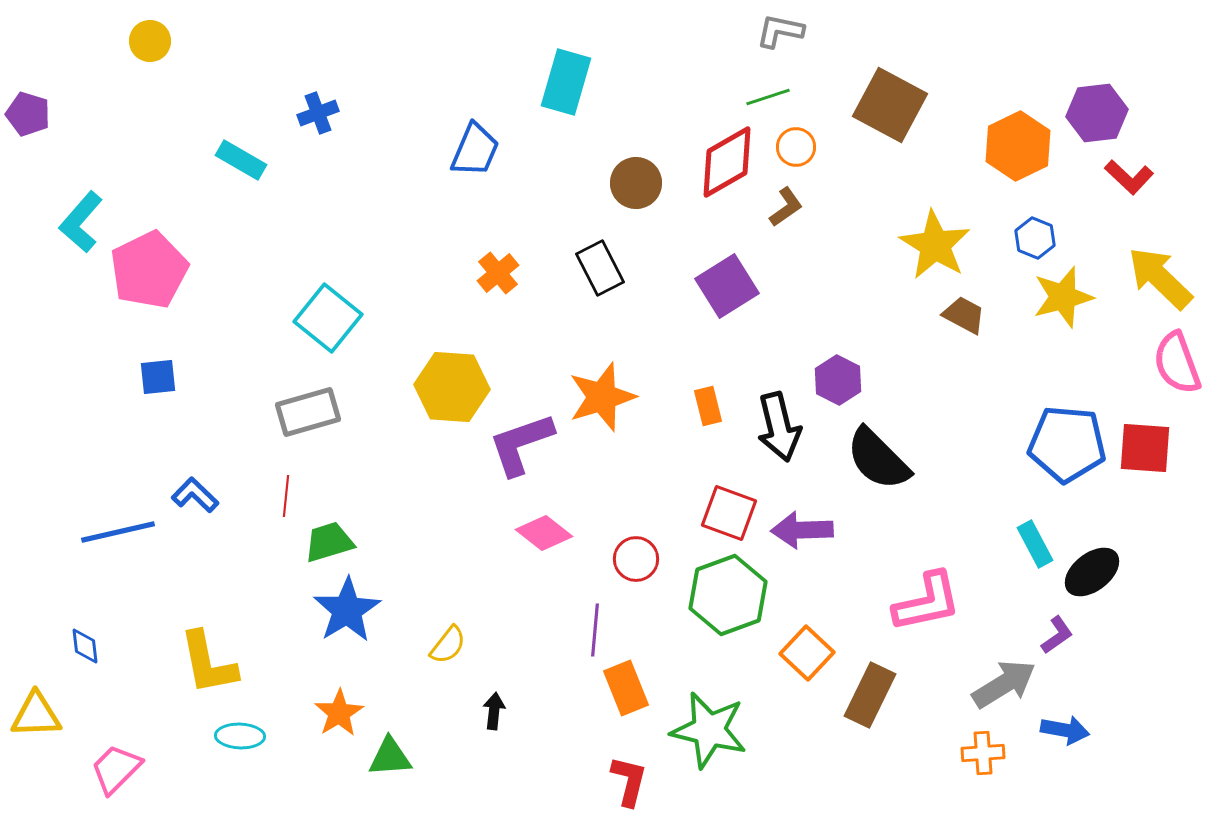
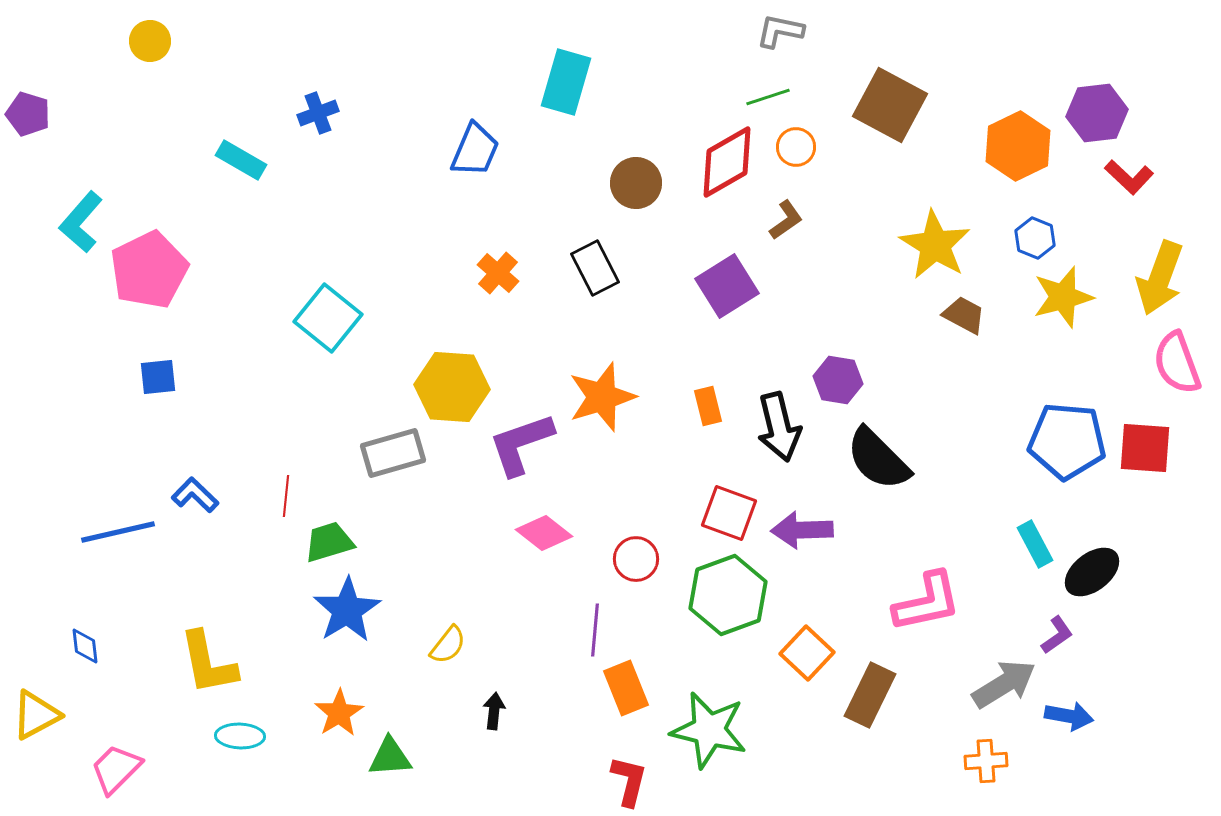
brown L-shape at (786, 207): moved 13 px down
black rectangle at (600, 268): moved 5 px left
orange cross at (498, 273): rotated 9 degrees counterclockwise
yellow arrow at (1160, 278): rotated 114 degrees counterclockwise
purple hexagon at (838, 380): rotated 18 degrees counterclockwise
gray rectangle at (308, 412): moved 85 px right, 41 px down
blue pentagon at (1067, 444): moved 3 px up
yellow triangle at (36, 715): rotated 26 degrees counterclockwise
blue arrow at (1065, 730): moved 4 px right, 14 px up
orange cross at (983, 753): moved 3 px right, 8 px down
